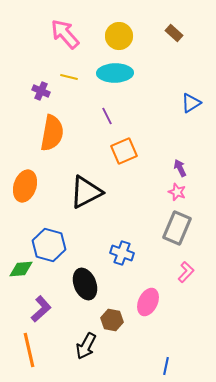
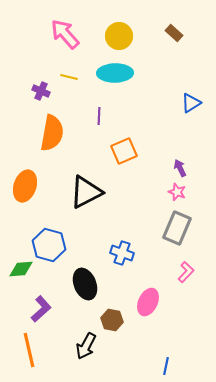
purple line: moved 8 px left; rotated 30 degrees clockwise
